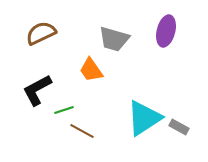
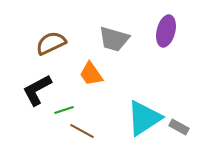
brown semicircle: moved 10 px right, 10 px down
orange trapezoid: moved 4 px down
